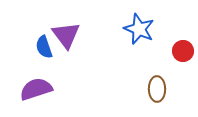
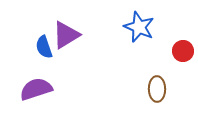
blue star: moved 2 px up
purple triangle: rotated 36 degrees clockwise
